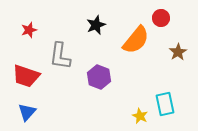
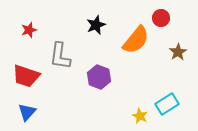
cyan rectangle: moved 2 px right; rotated 70 degrees clockwise
